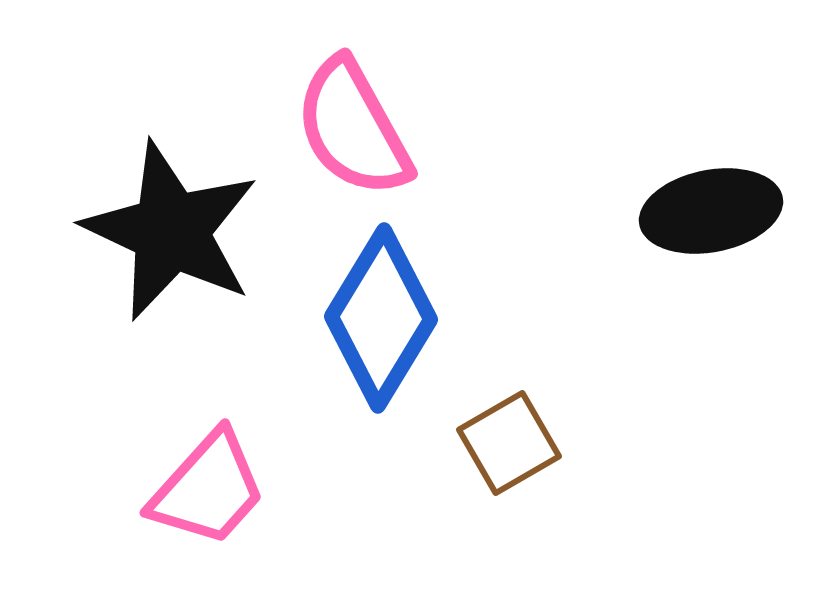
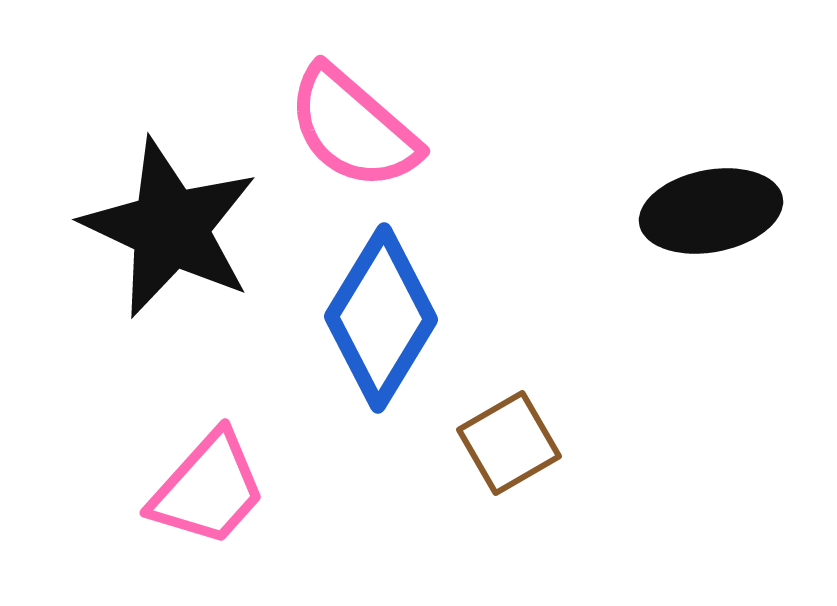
pink semicircle: rotated 20 degrees counterclockwise
black star: moved 1 px left, 3 px up
